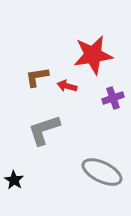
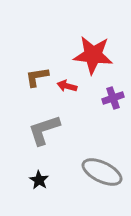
red star: rotated 15 degrees clockwise
black star: moved 25 px right
